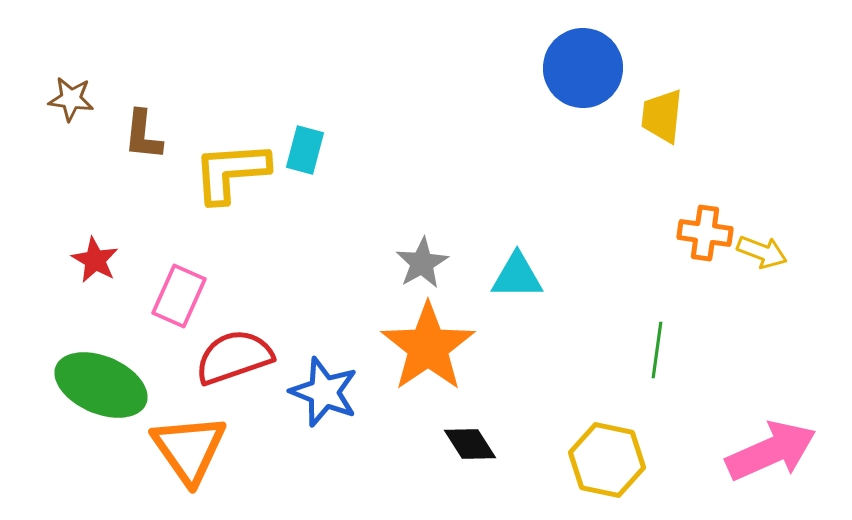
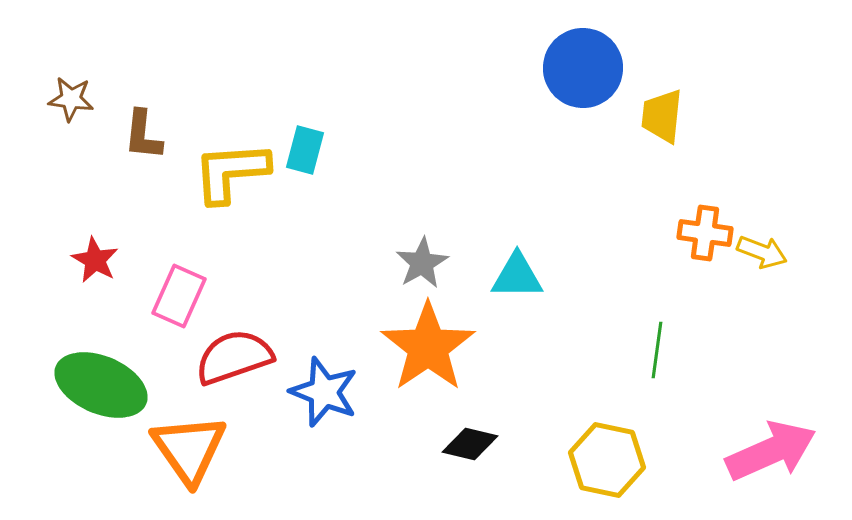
black diamond: rotated 44 degrees counterclockwise
